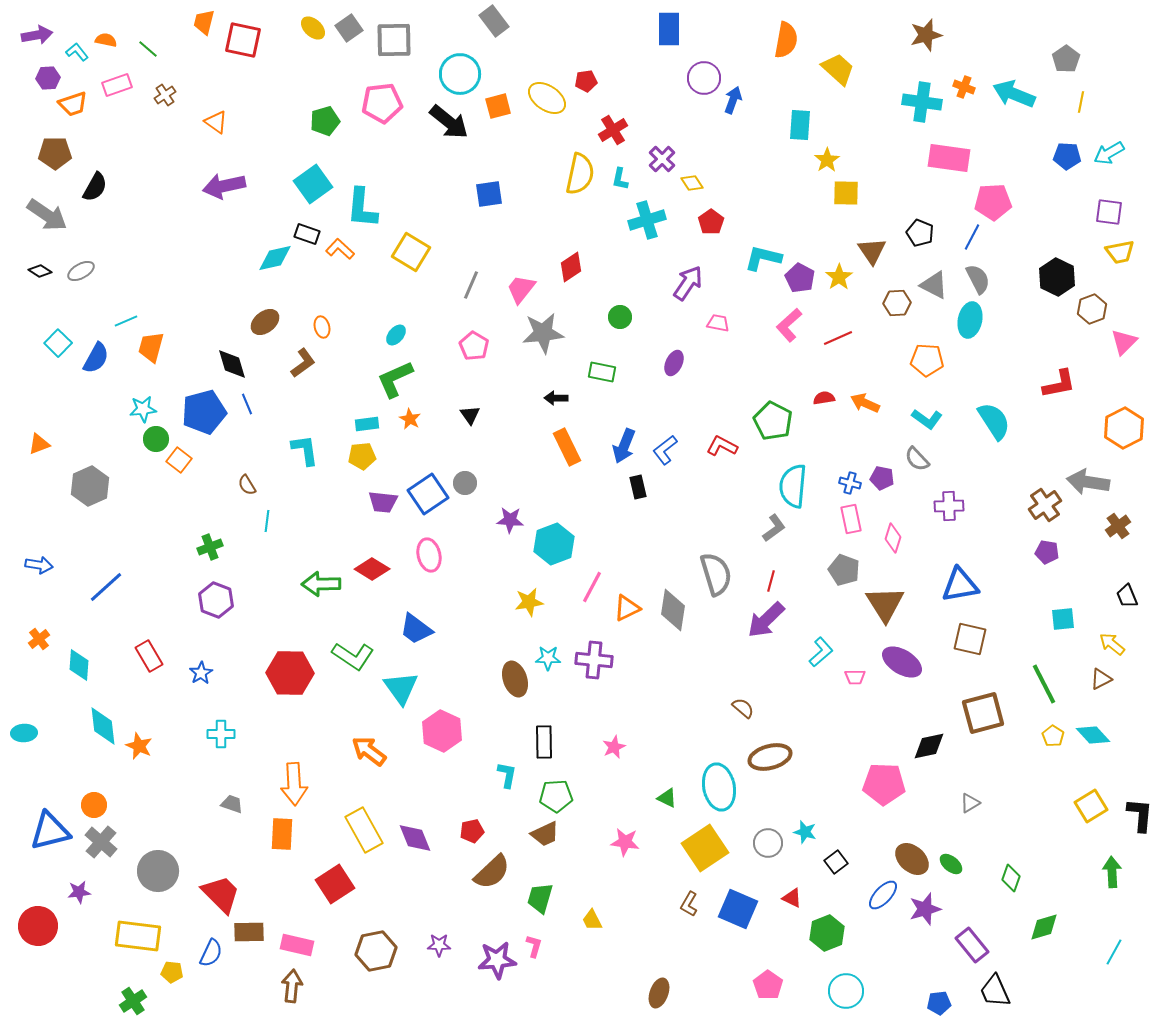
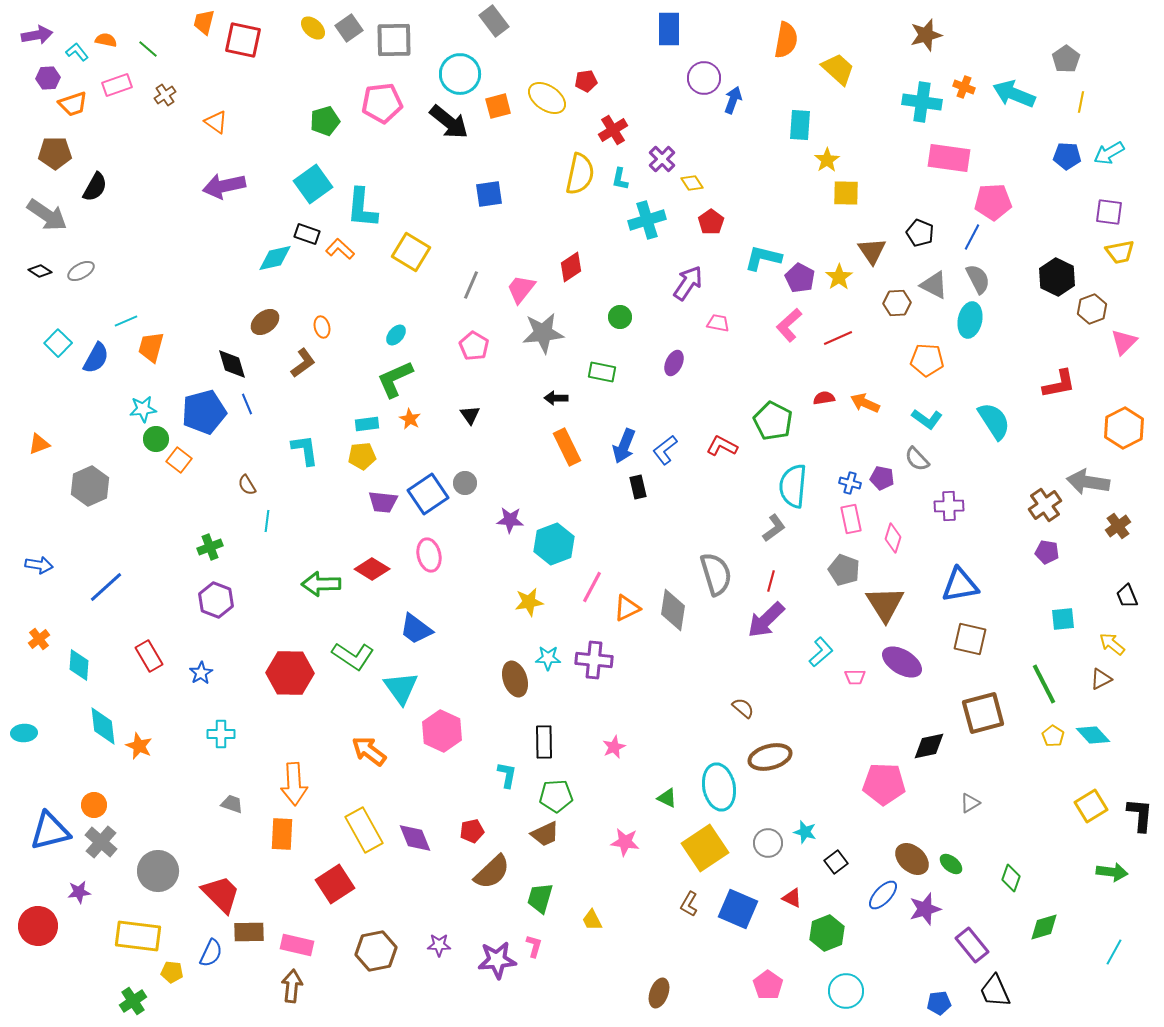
green arrow at (1112, 872): rotated 100 degrees clockwise
